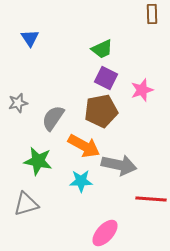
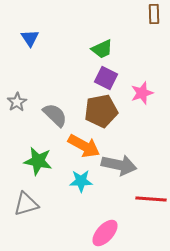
brown rectangle: moved 2 px right
pink star: moved 3 px down
gray star: moved 1 px left, 1 px up; rotated 18 degrees counterclockwise
gray semicircle: moved 2 px right, 3 px up; rotated 100 degrees clockwise
